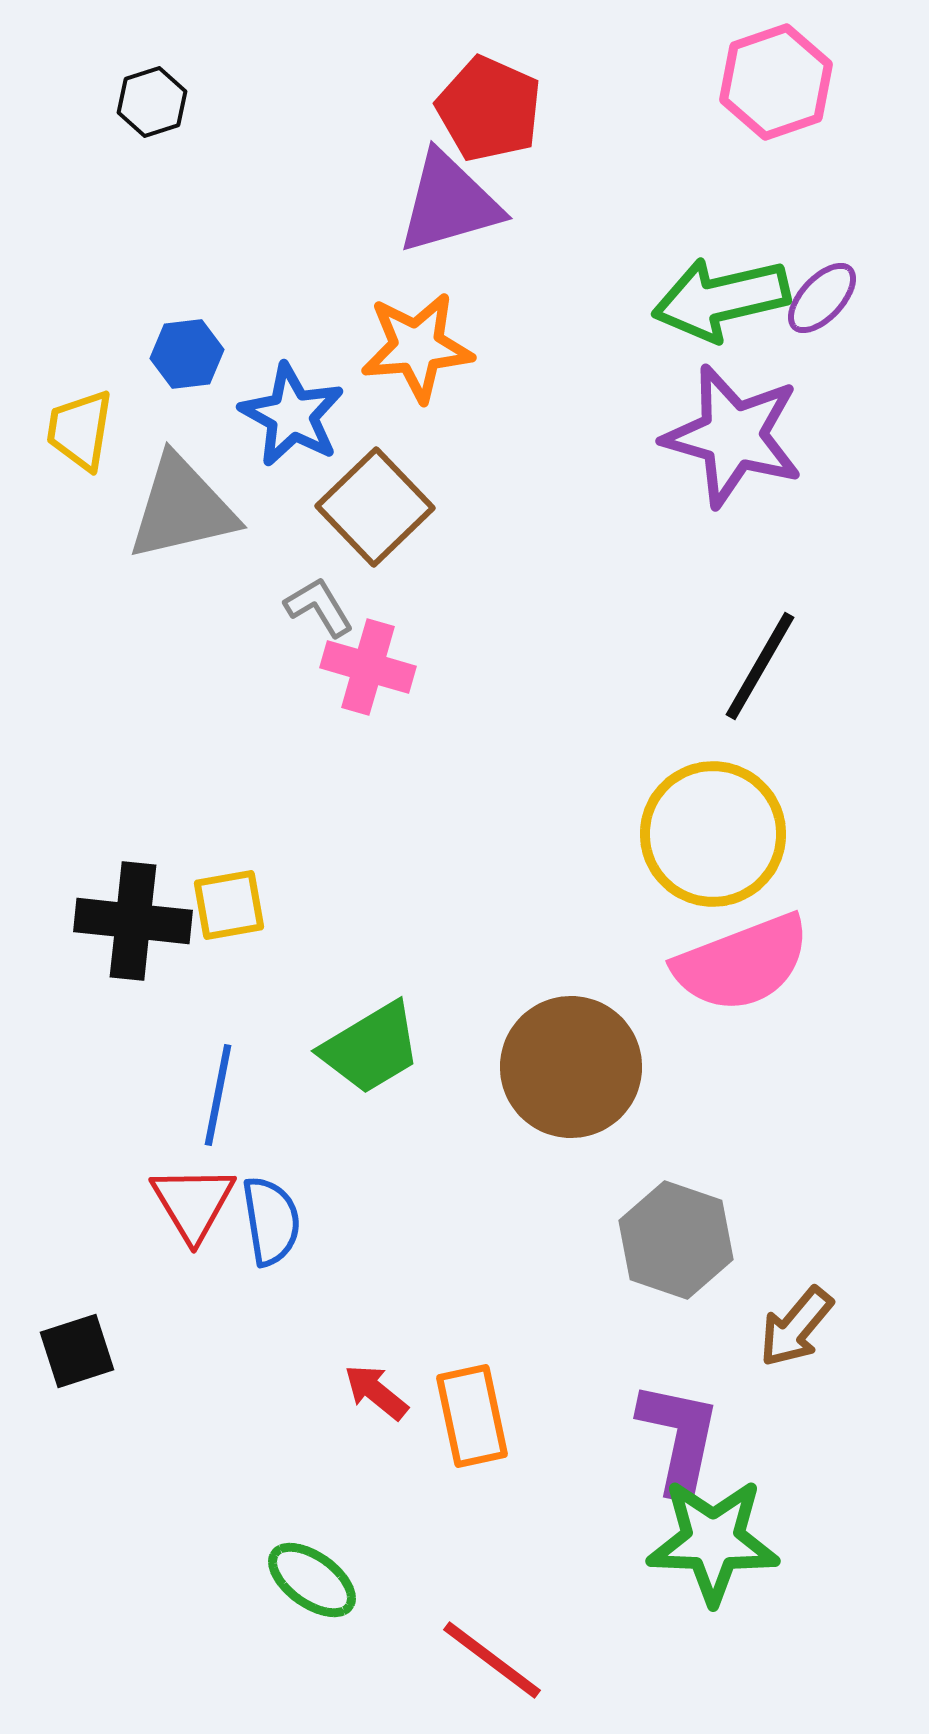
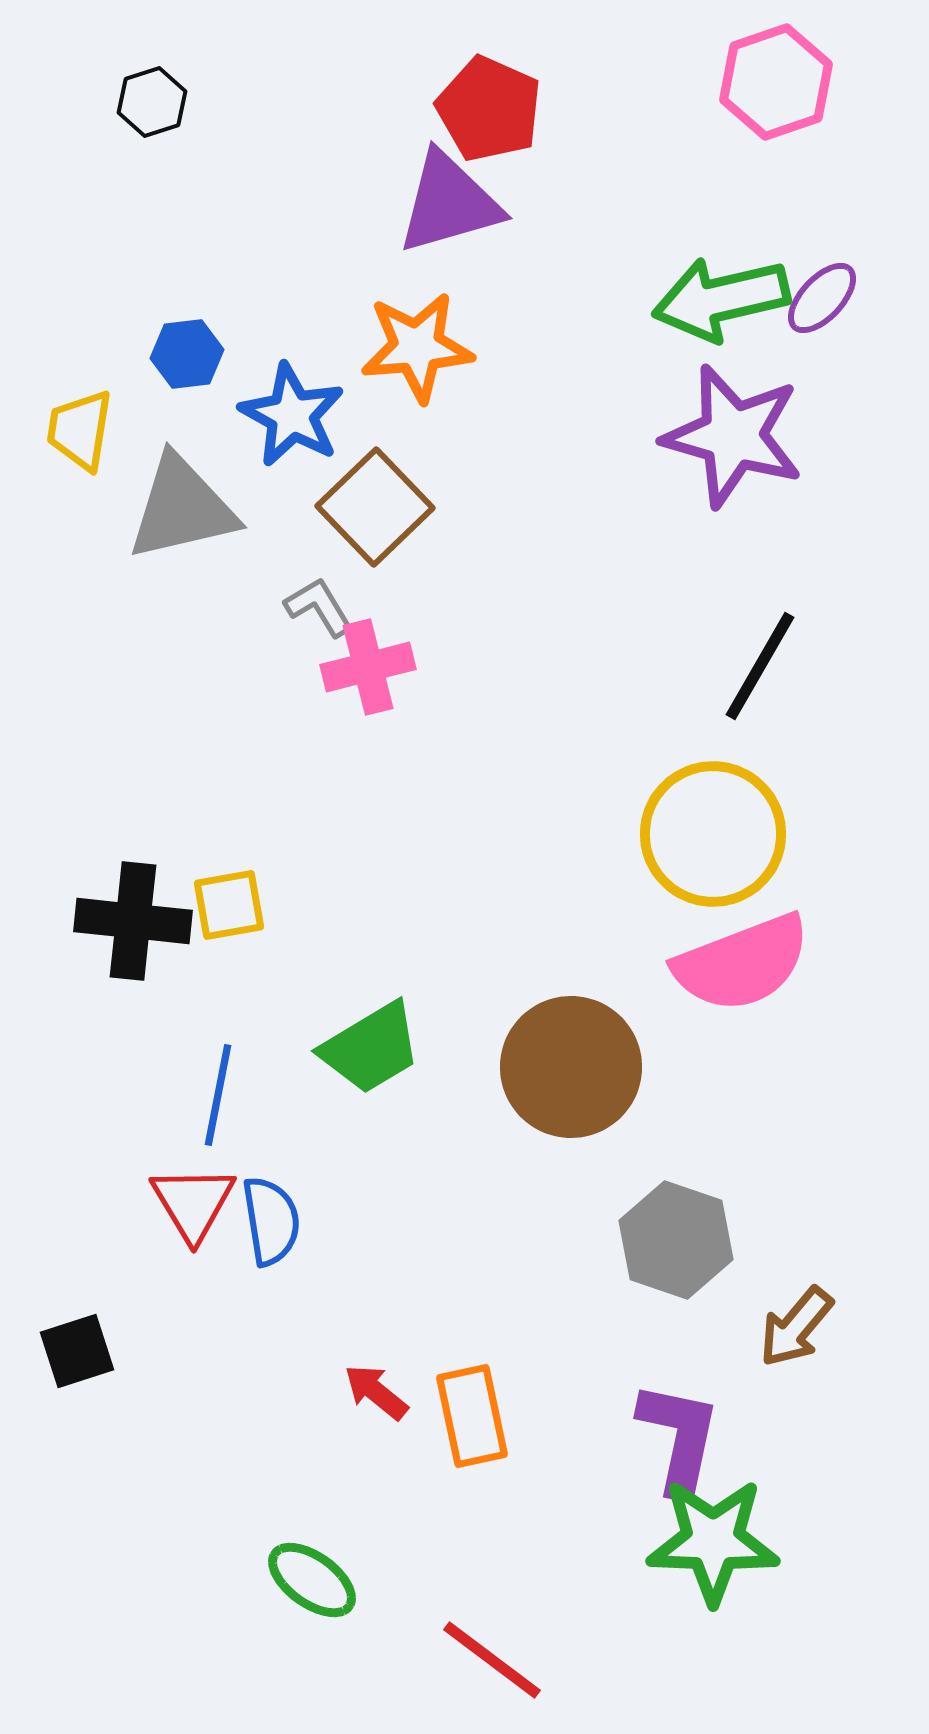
pink cross: rotated 30 degrees counterclockwise
